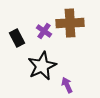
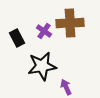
black star: rotated 16 degrees clockwise
purple arrow: moved 1 px left, 2 px down
